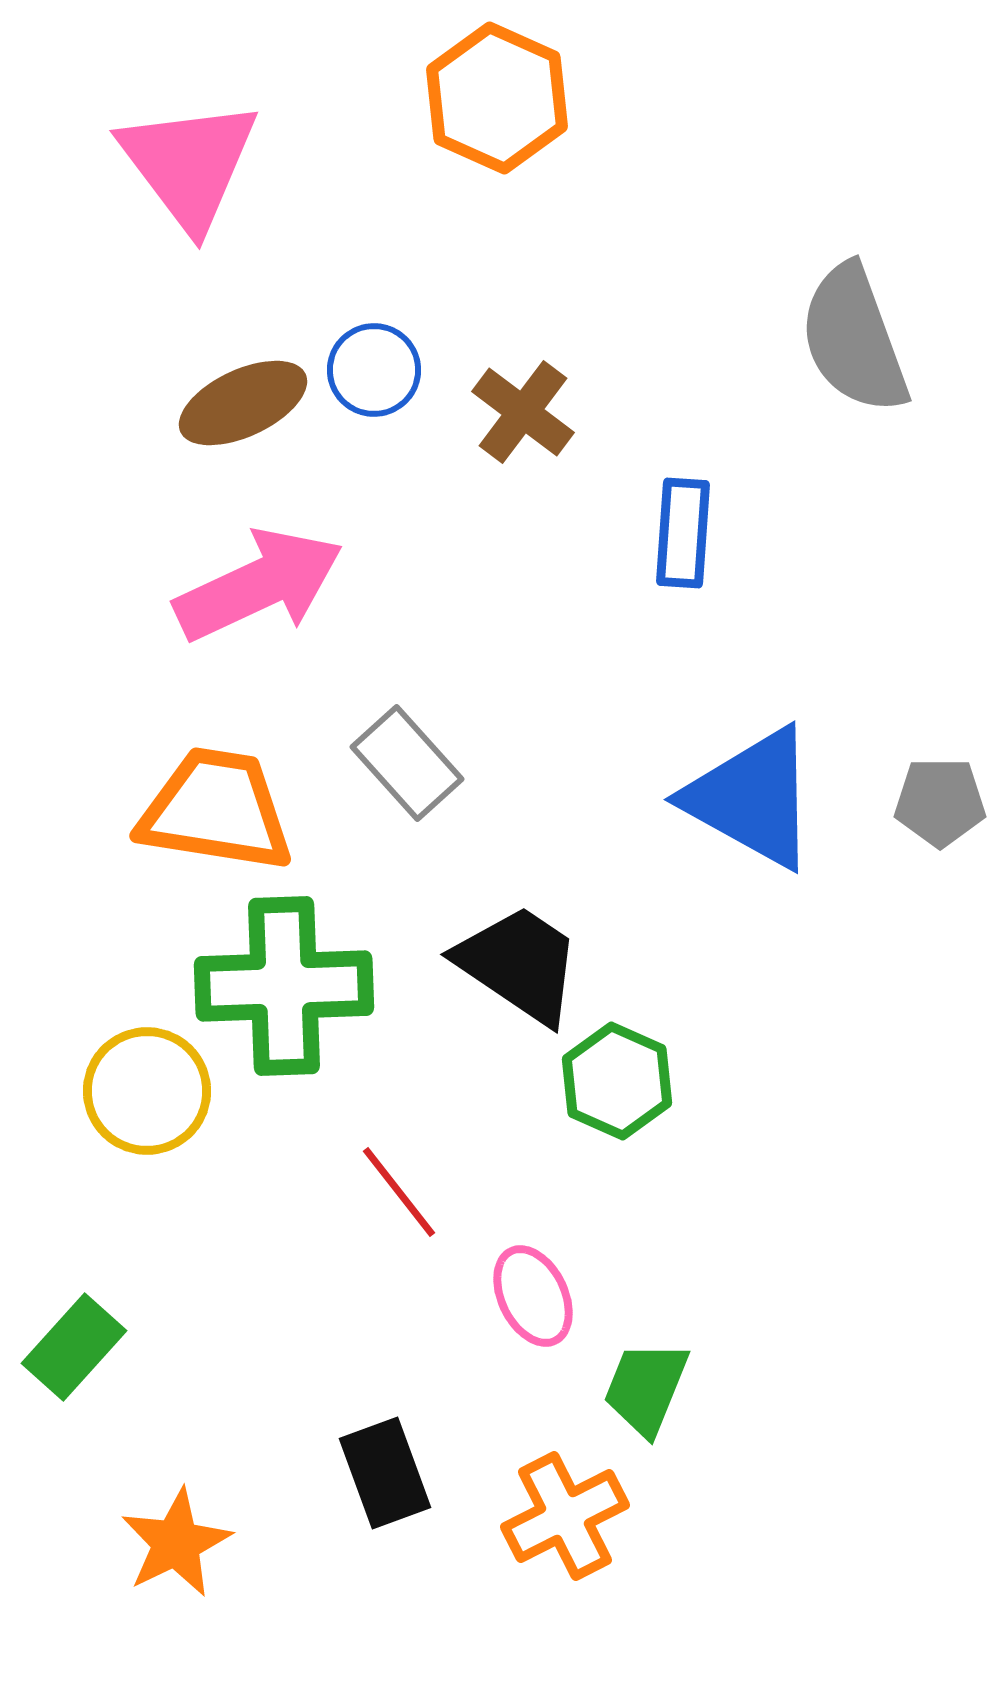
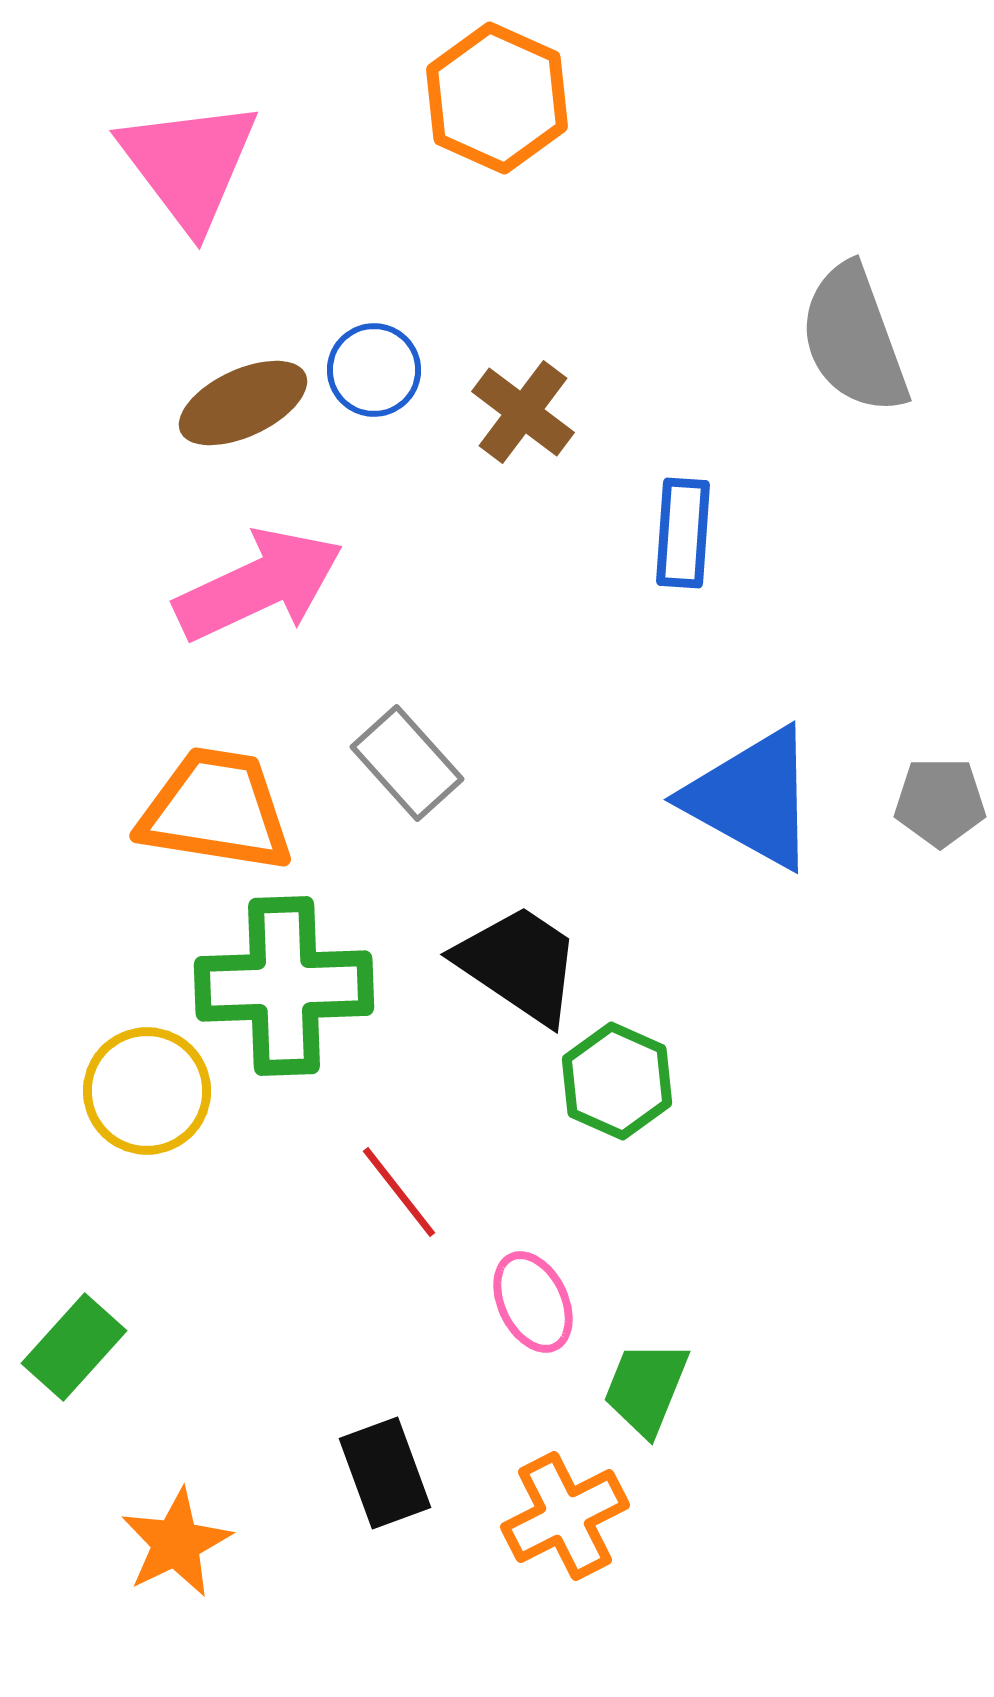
pink ellipse: moved 6 px down
